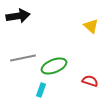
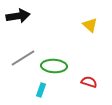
yellow triangle: moved 1 px left, 1 px up
gray line: rotated 20 degrees counterclockwise
green ellipse: rotated 25 degrees clockwise
red semicircle: moved 1 px left, 1 px down
